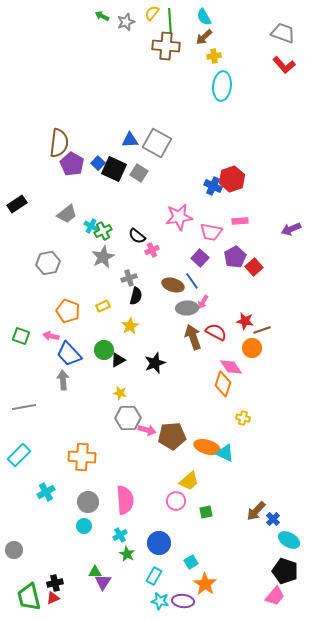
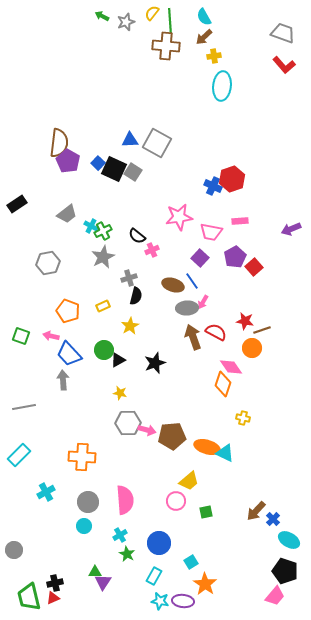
purple pentagon at (72, 164): moved 4 px left, 3 px up
gray square at (139, 173): moved 6 px left, 1 px up
gray hexagon at (128, 418): moved 5 px down
